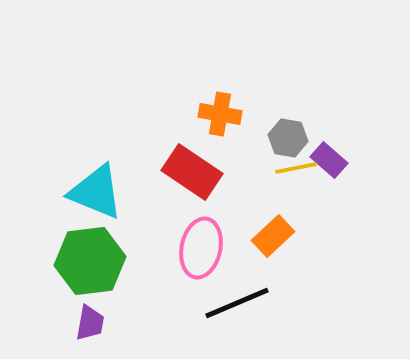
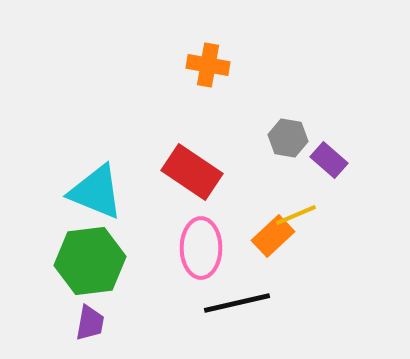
orange cross: moved 12 px left, 49 px up
yellow line: moved 47 px down; rotated 12 degrees counterclockwise
pink ellipse: rotated 12 degrees counterclockwise
black line: rotated 10 degrees clockwise
